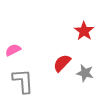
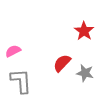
pink semicircle: moved 1 px down
gray L-shape: moved 2 px left
